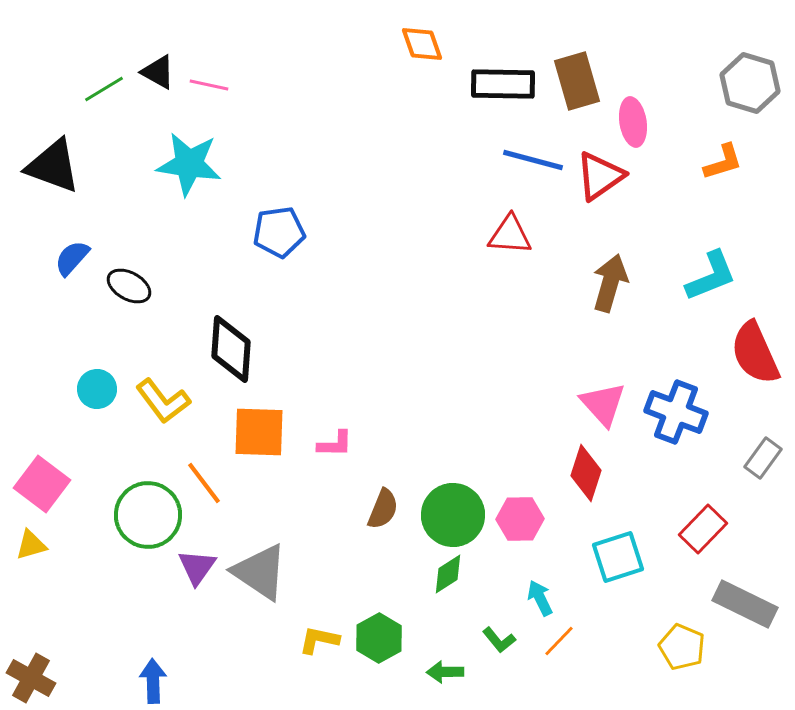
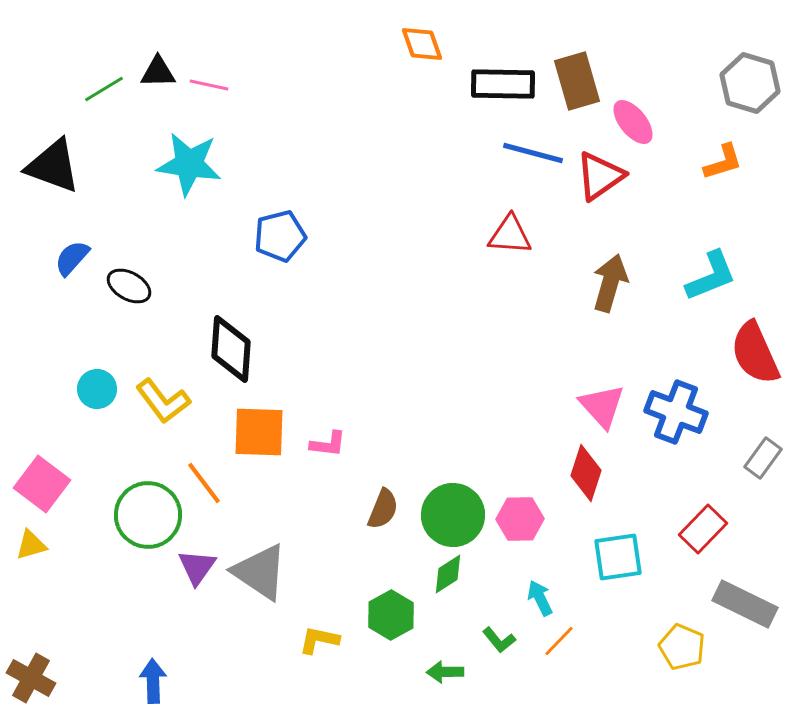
black triangle at (158, 72): rotated 30 degrees counterclockwise
pink ellipse at (633, 122): rotated 30 degrees counterclockwise
blue line at (533, 160): moved 7 px up
blue pentagon at (279, 232): moved 1 px right, 4 px down; rotated 6 degrees counterclockwise
pink triangle at (603, 404): moved 1 px left, 2 px down
pink L-shape at (335, 444): moved 7 px left; rotated 6 degrees clockwise
cyan square at (618, 557): rotated 10 degrees clockwise
green hexagon at (379, 638): moved 12 px right, 23 px up
